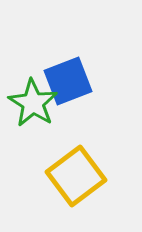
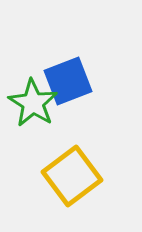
yellow square: moved 4 px left
